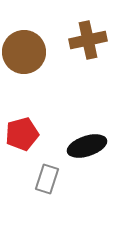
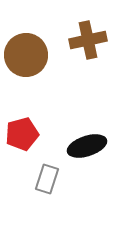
brown circle: moved 2 px right, 3 px down
